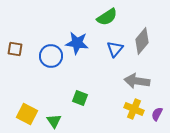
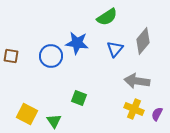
gray diamond: moved 1 px right
brown square: moved 4 px left, 7 px down
green square: moved 1 px left
